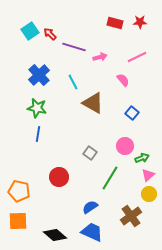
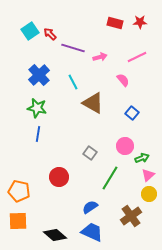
purple line: moved 1 px left, 1 px down
